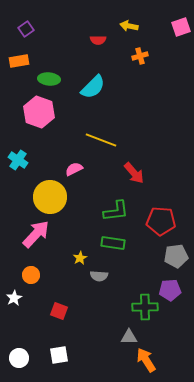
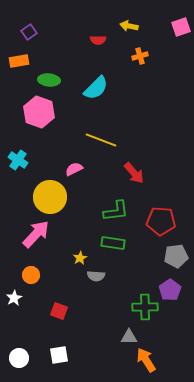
purple square: moved 3 px right, 3 px down
green ellipse: moved 1 px down
cyan semicircle: moved 3 px right, 1 px down
gray semicircle: moved 3 px left
purple pentagon: rotated 30 degrees counterclockwise
